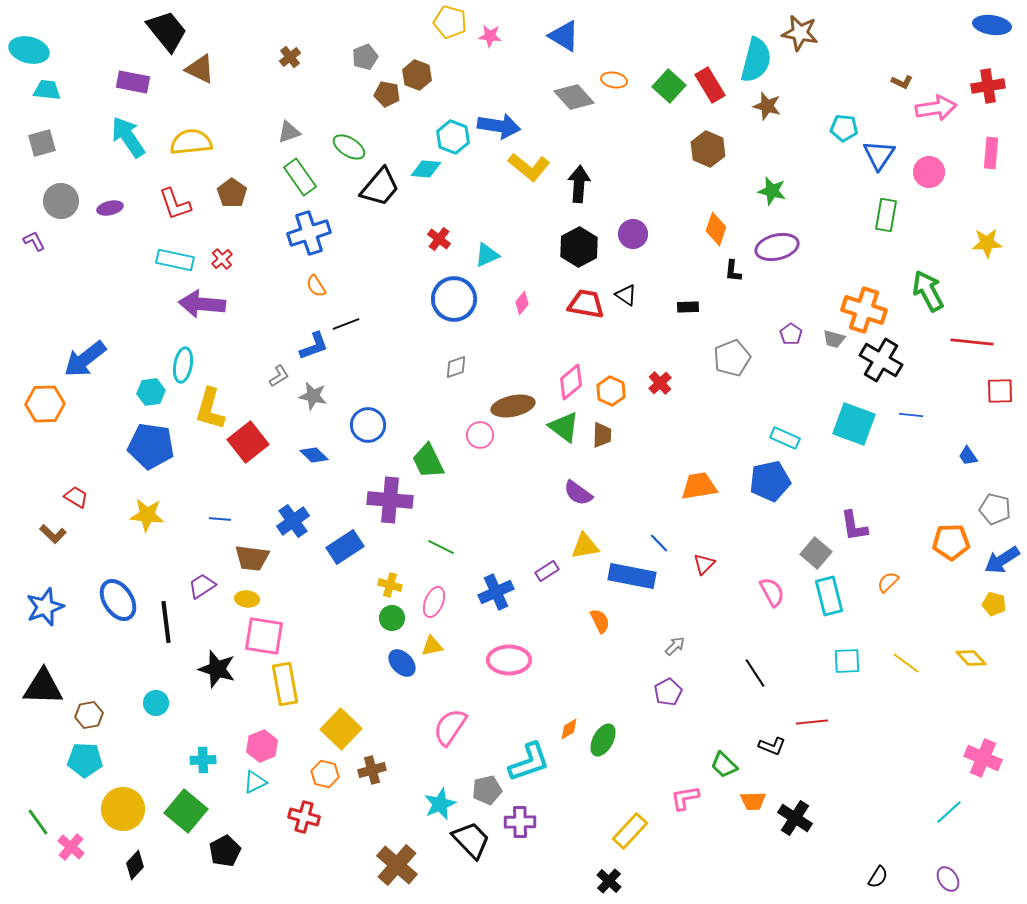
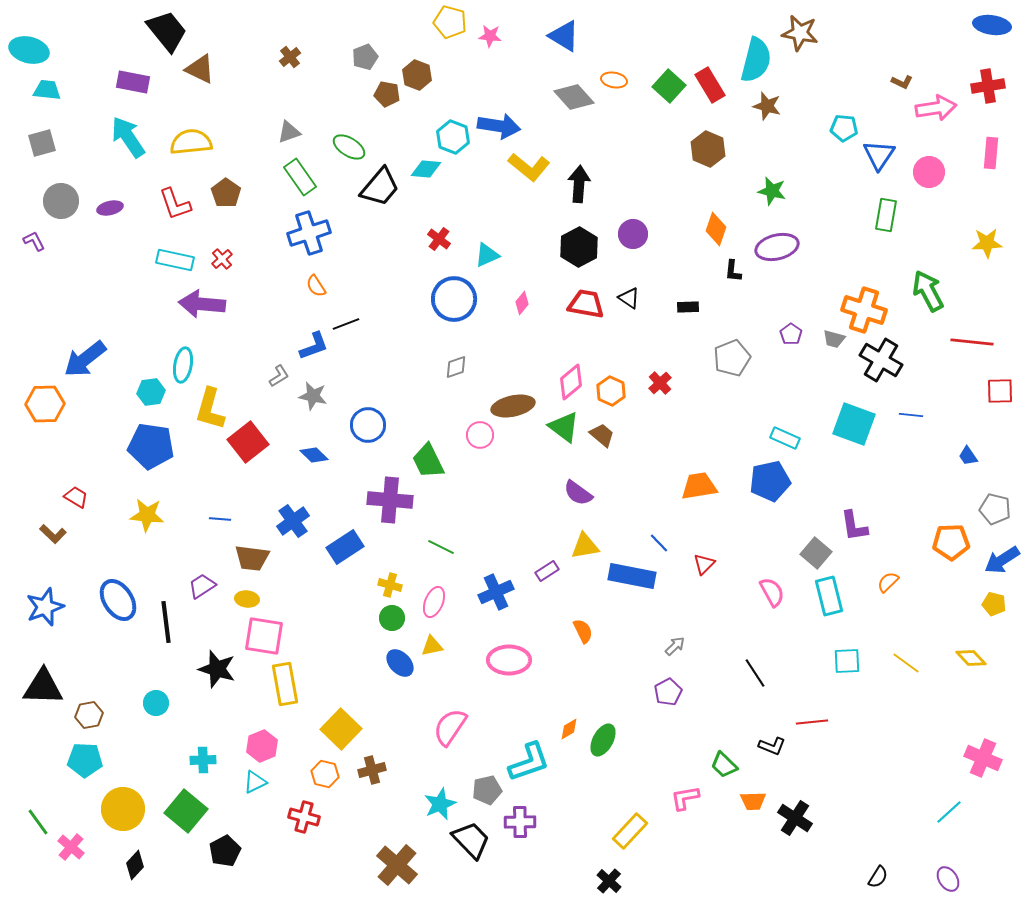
brown pentagon at (232, 193): moved 6 px left
black triangle at (626, 295): moved 3 px right, 3 px down
brown trapezoid at (602, 435): rotated 52 degrees counterclockwise
orange semicircle at (600, 621): moved 17 px left, 10 px down
blue ellipse at (402, 663): moved 2 px left
